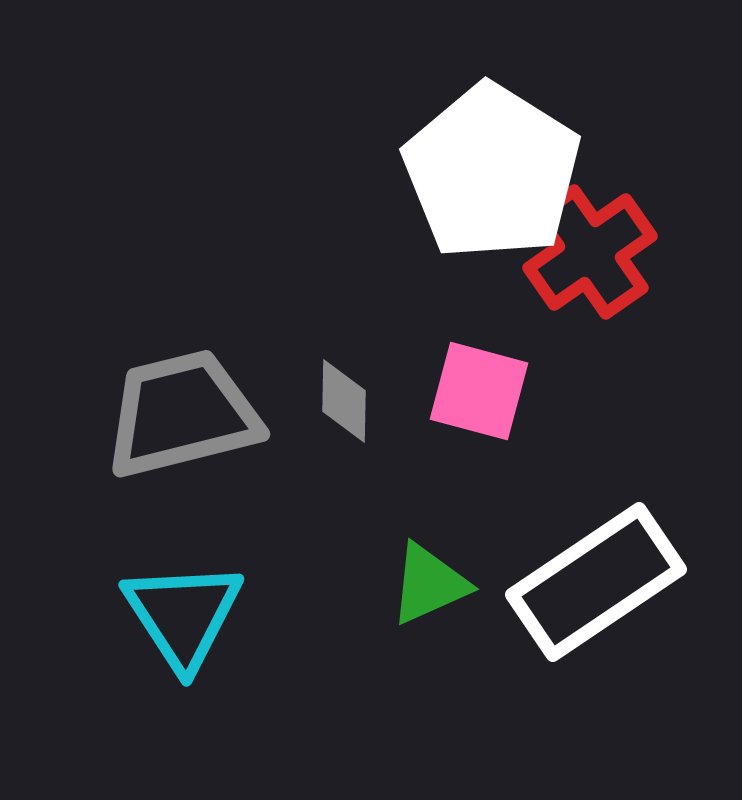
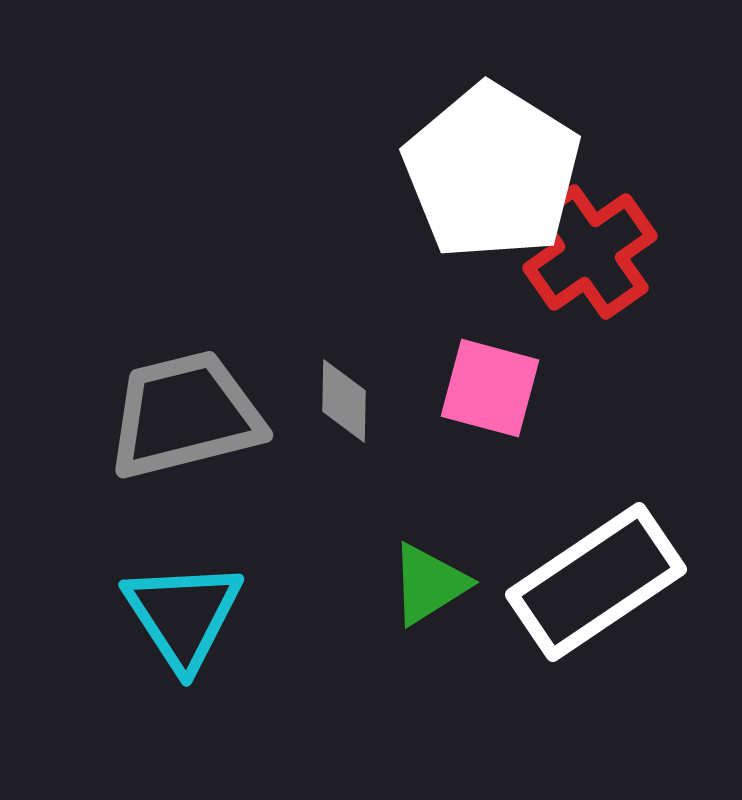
pink square: moved 11 px right, 3 px up
gray trapezoid: moved 3 px right, 1 px down
green triangle: rotated 8 degrees counterclockwise
